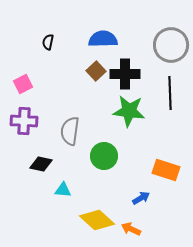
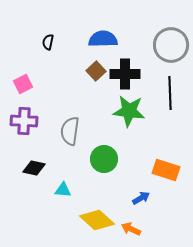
green circle: moved 3 px down
black diamond: moved 7 px left, 4 px down
